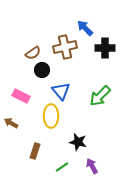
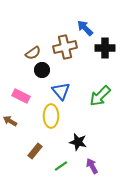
brown arrow: moved 1 px left, 2 px up
brown rectangle: rotated 21 degrees clockwise
green line: moved 1 px left, 1 px up
